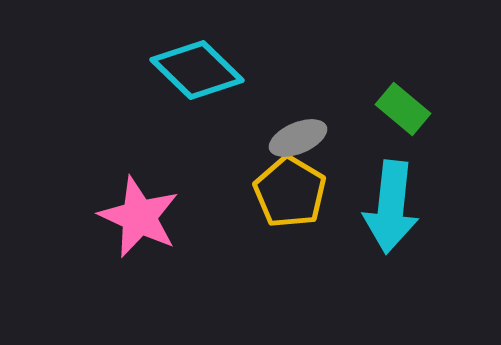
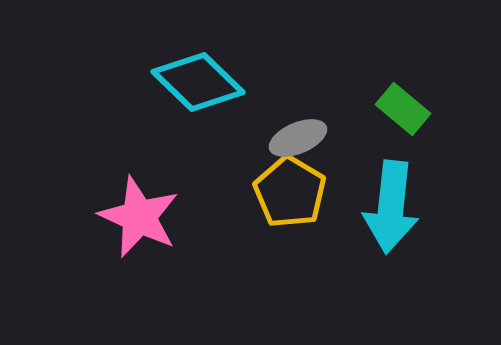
cyan diamond: moved 1 px right, 12 px down
